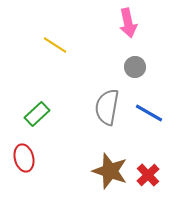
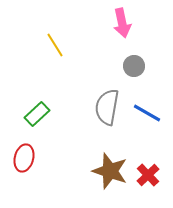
pink arrow: moved 6 px left
yellow line: rotated 25 degrees clockwise
gray circle: moved 1 px left, 1 px up
blue line: moved 2 px left
red ellipse: rotated 28 degrees clockwise
